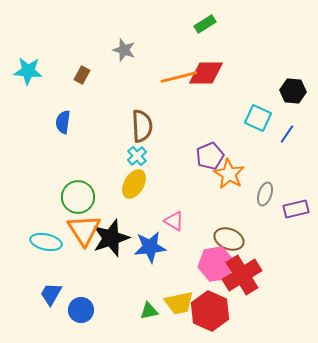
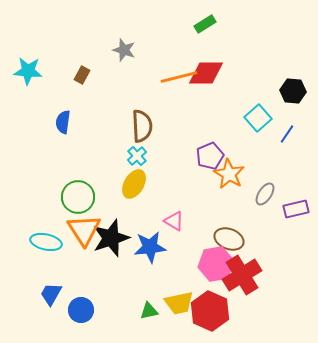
cyan square: rotated 24 degrees clockwise
gray ellipse: rotated 15 degrees clockwise
